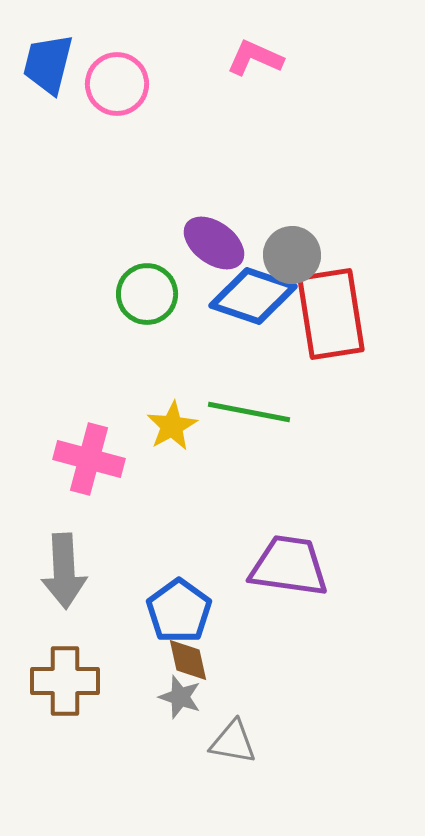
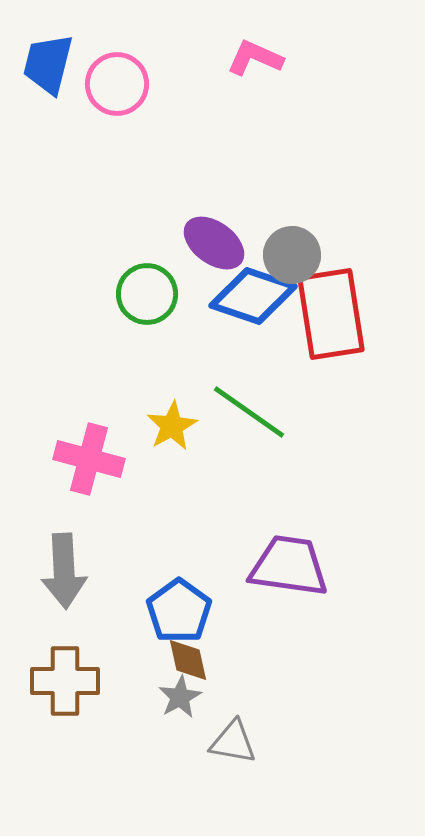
green line: rotated 24 degrees clockwise
gray star: rotated 24 degrees clockwise
